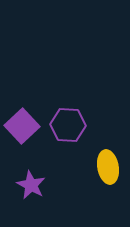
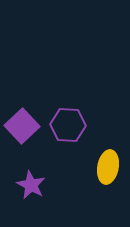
yellow ellipse: rotated 20 degrees clockwise
